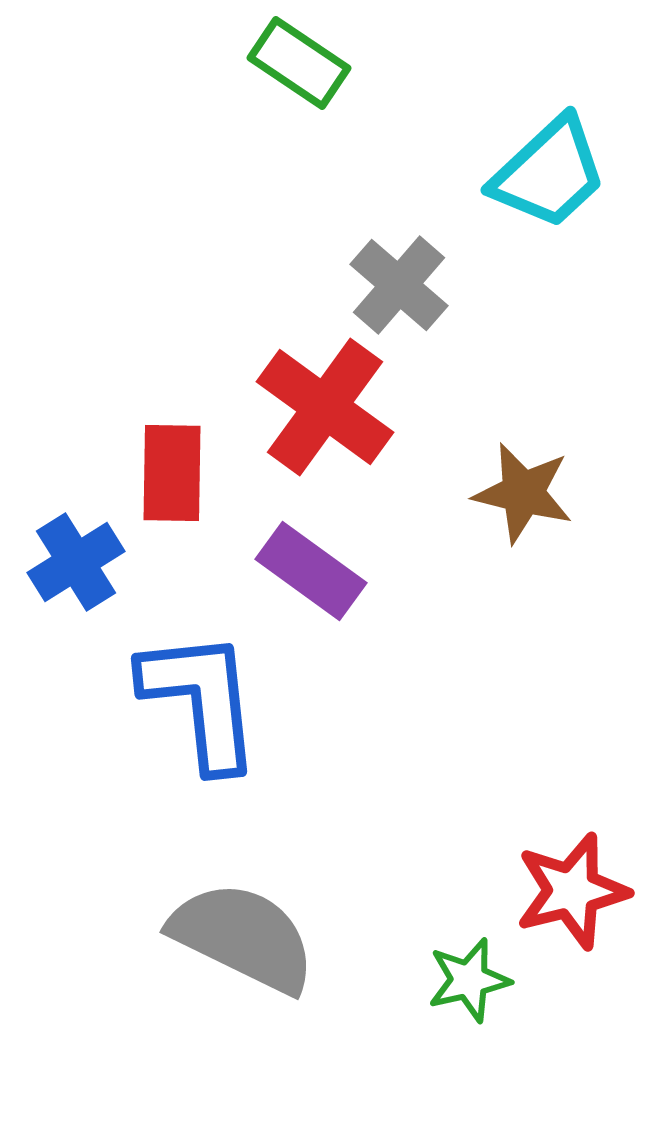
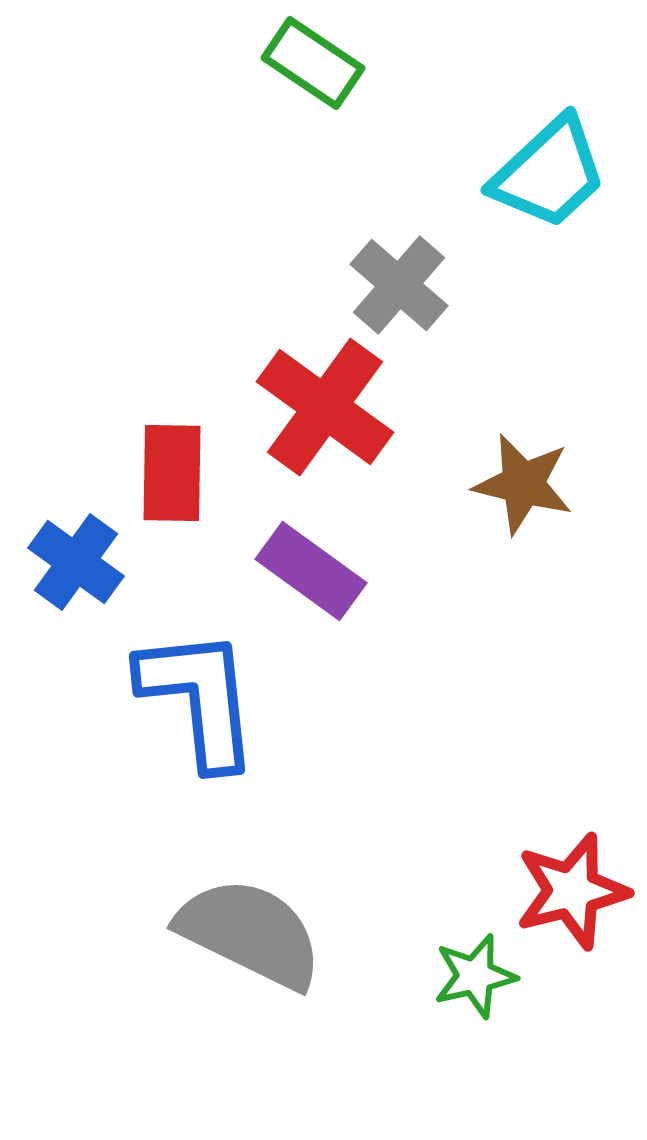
green rectangle: moved 14 px right
brown star: moved 9 px up
blue cross: rotated 22 degrees counterclockwise
blue L-shape: moved 2 px left, 2 px up
gray semicircle: moved 7 px right, 4 px up
green star: moved 6 px right, 4 px up
